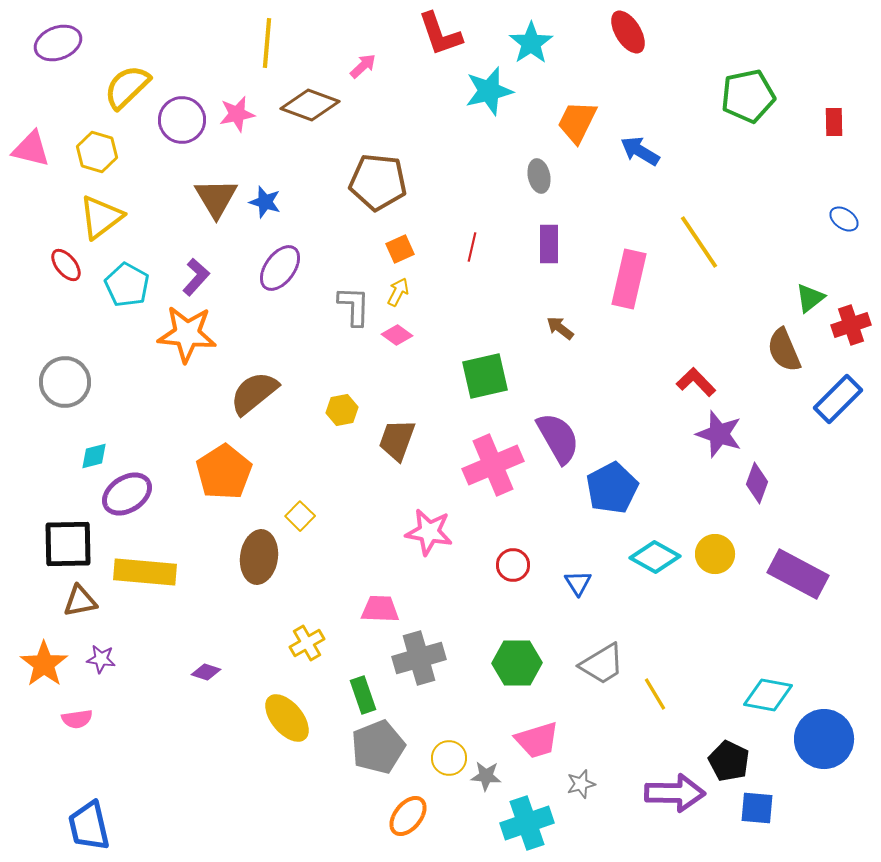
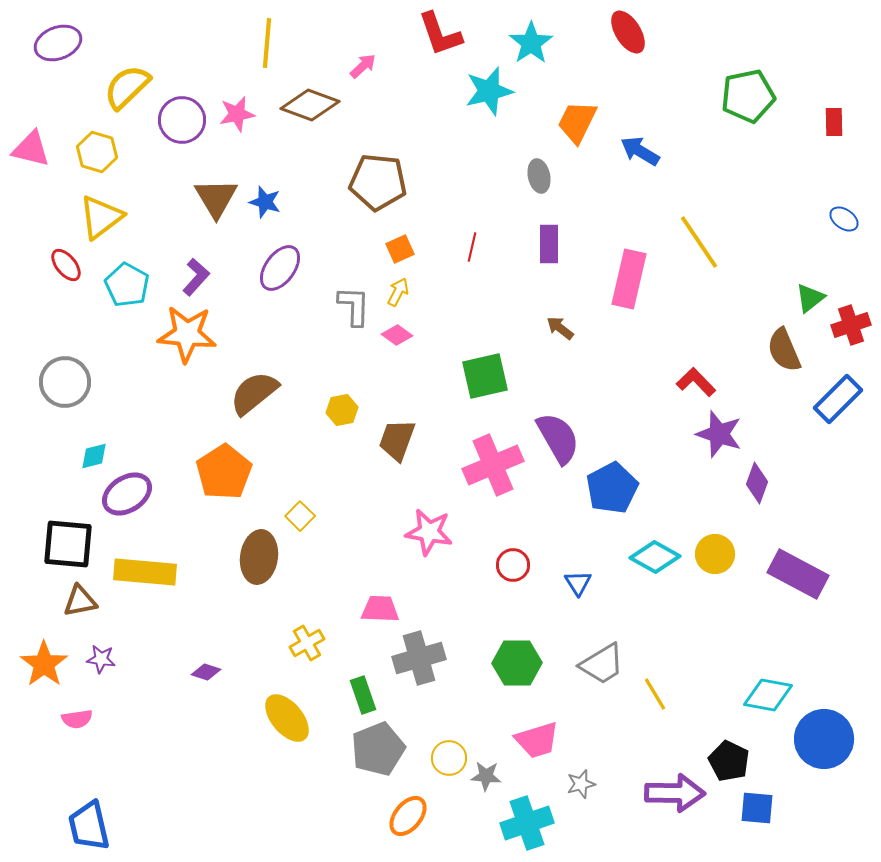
black square at (68, 544): rotated 6 degrees clockwise
gray pentagon at (378, 747): moved 2 px down
